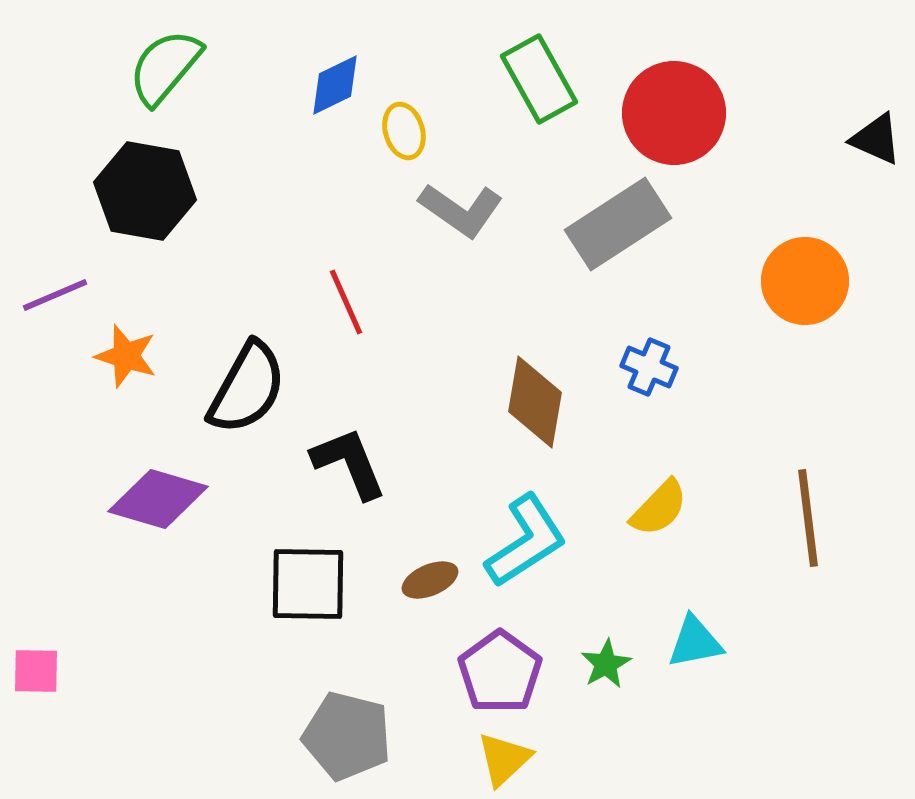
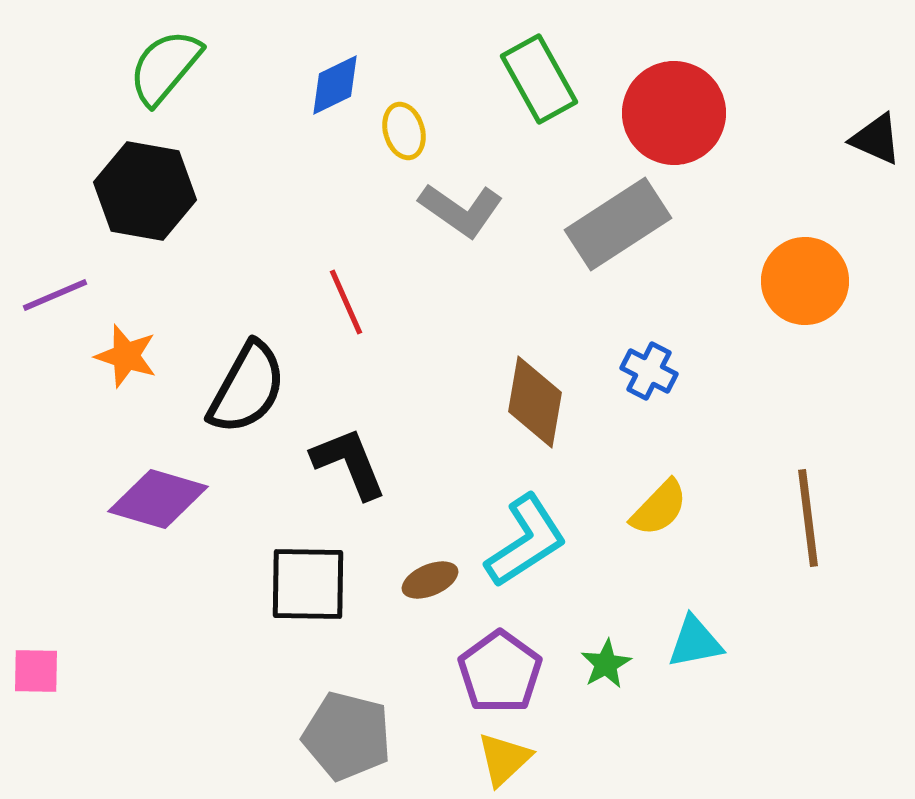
blue cross: moved 4 px down; rotated 4 degrees clockwise
